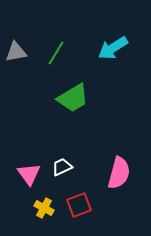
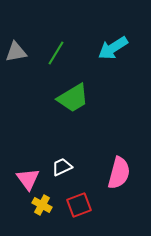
pink triangle: moved 1 px left, 5 px down
yellow cross: moved 2 px left, 3 px up
